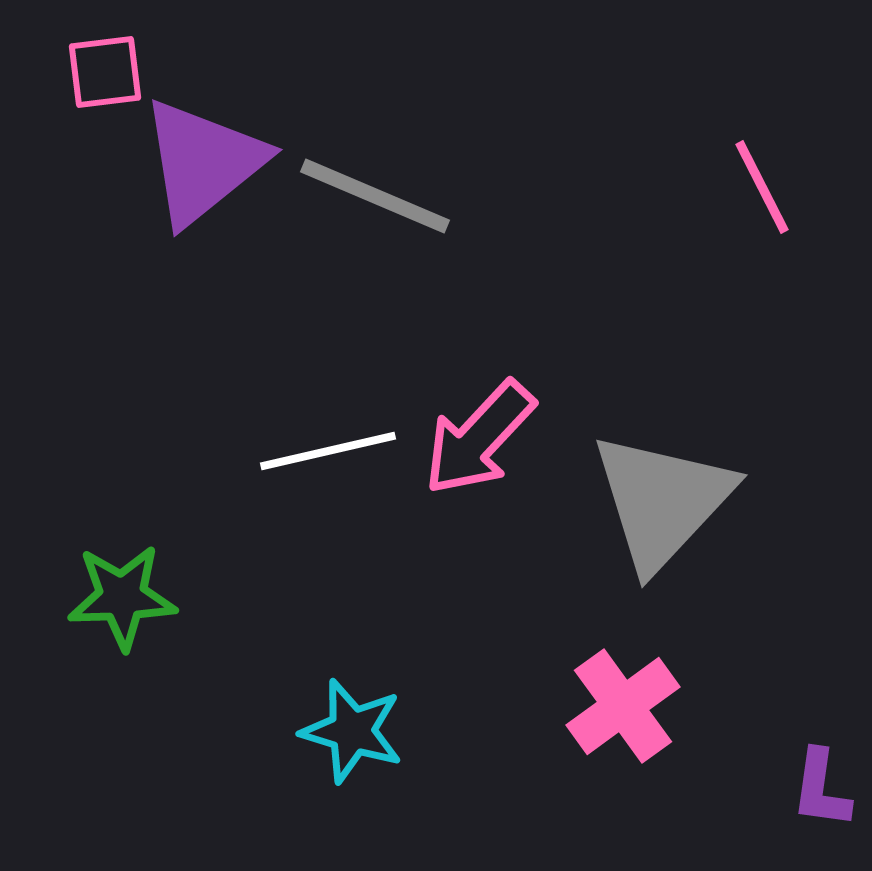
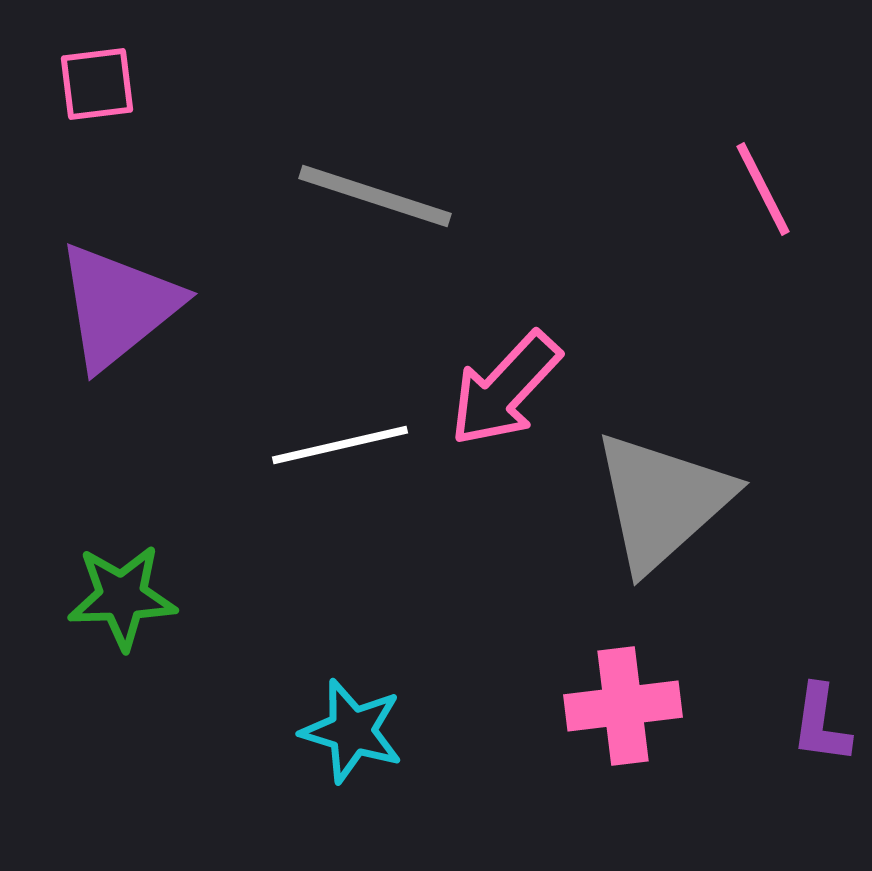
pink square: moved 8 px left, 12 px down
purple triangle: moved 85 px left, 144 px down
pink line: moved 1 px right, 2 px down
gray line: rotated 5 degrees counterclockwise
pink arrow: moved 26 px right, 49 px up
white line: moved 12 px right, 6 px up
gray triangle: rotated 5 degrees clockwise
pink cross: rotated 29 degrees clockwise
purple L-shape: moved 65 px up
